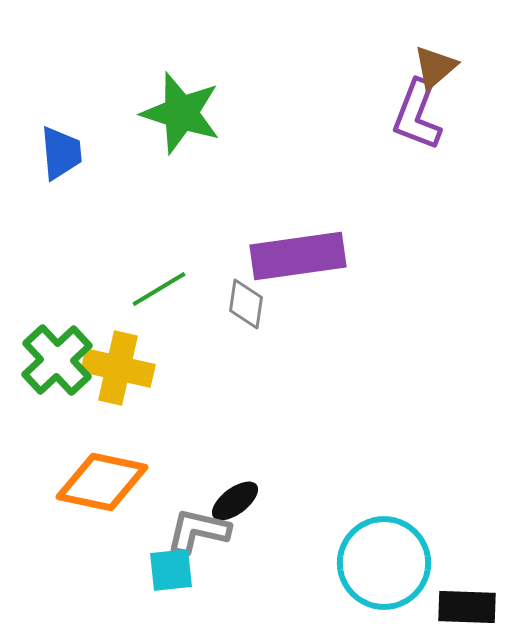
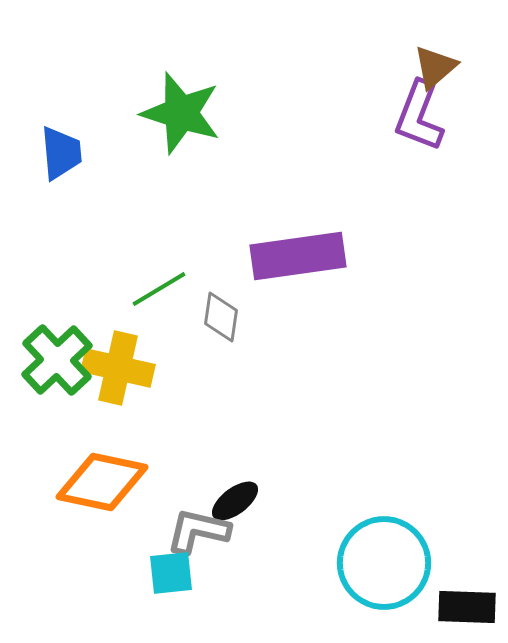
purple L-shape: moved 2 px right, 1 px down
gray diamond: moved 25 px left, 13 px down
cyan square: moved 3 px down
